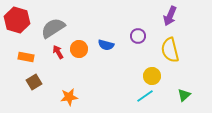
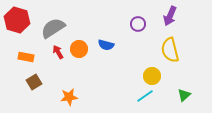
purple circle: moved 12 px up
